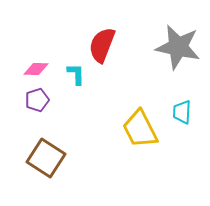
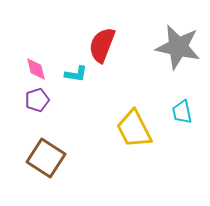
pink diamond: rotated 75 degrees clockwise
cyan L-shape: rotated 100 degrees clockwise
cyan trapezoid: rotated 15 degrees counterclockwise
yellow trapezoid: moved 6 px left
